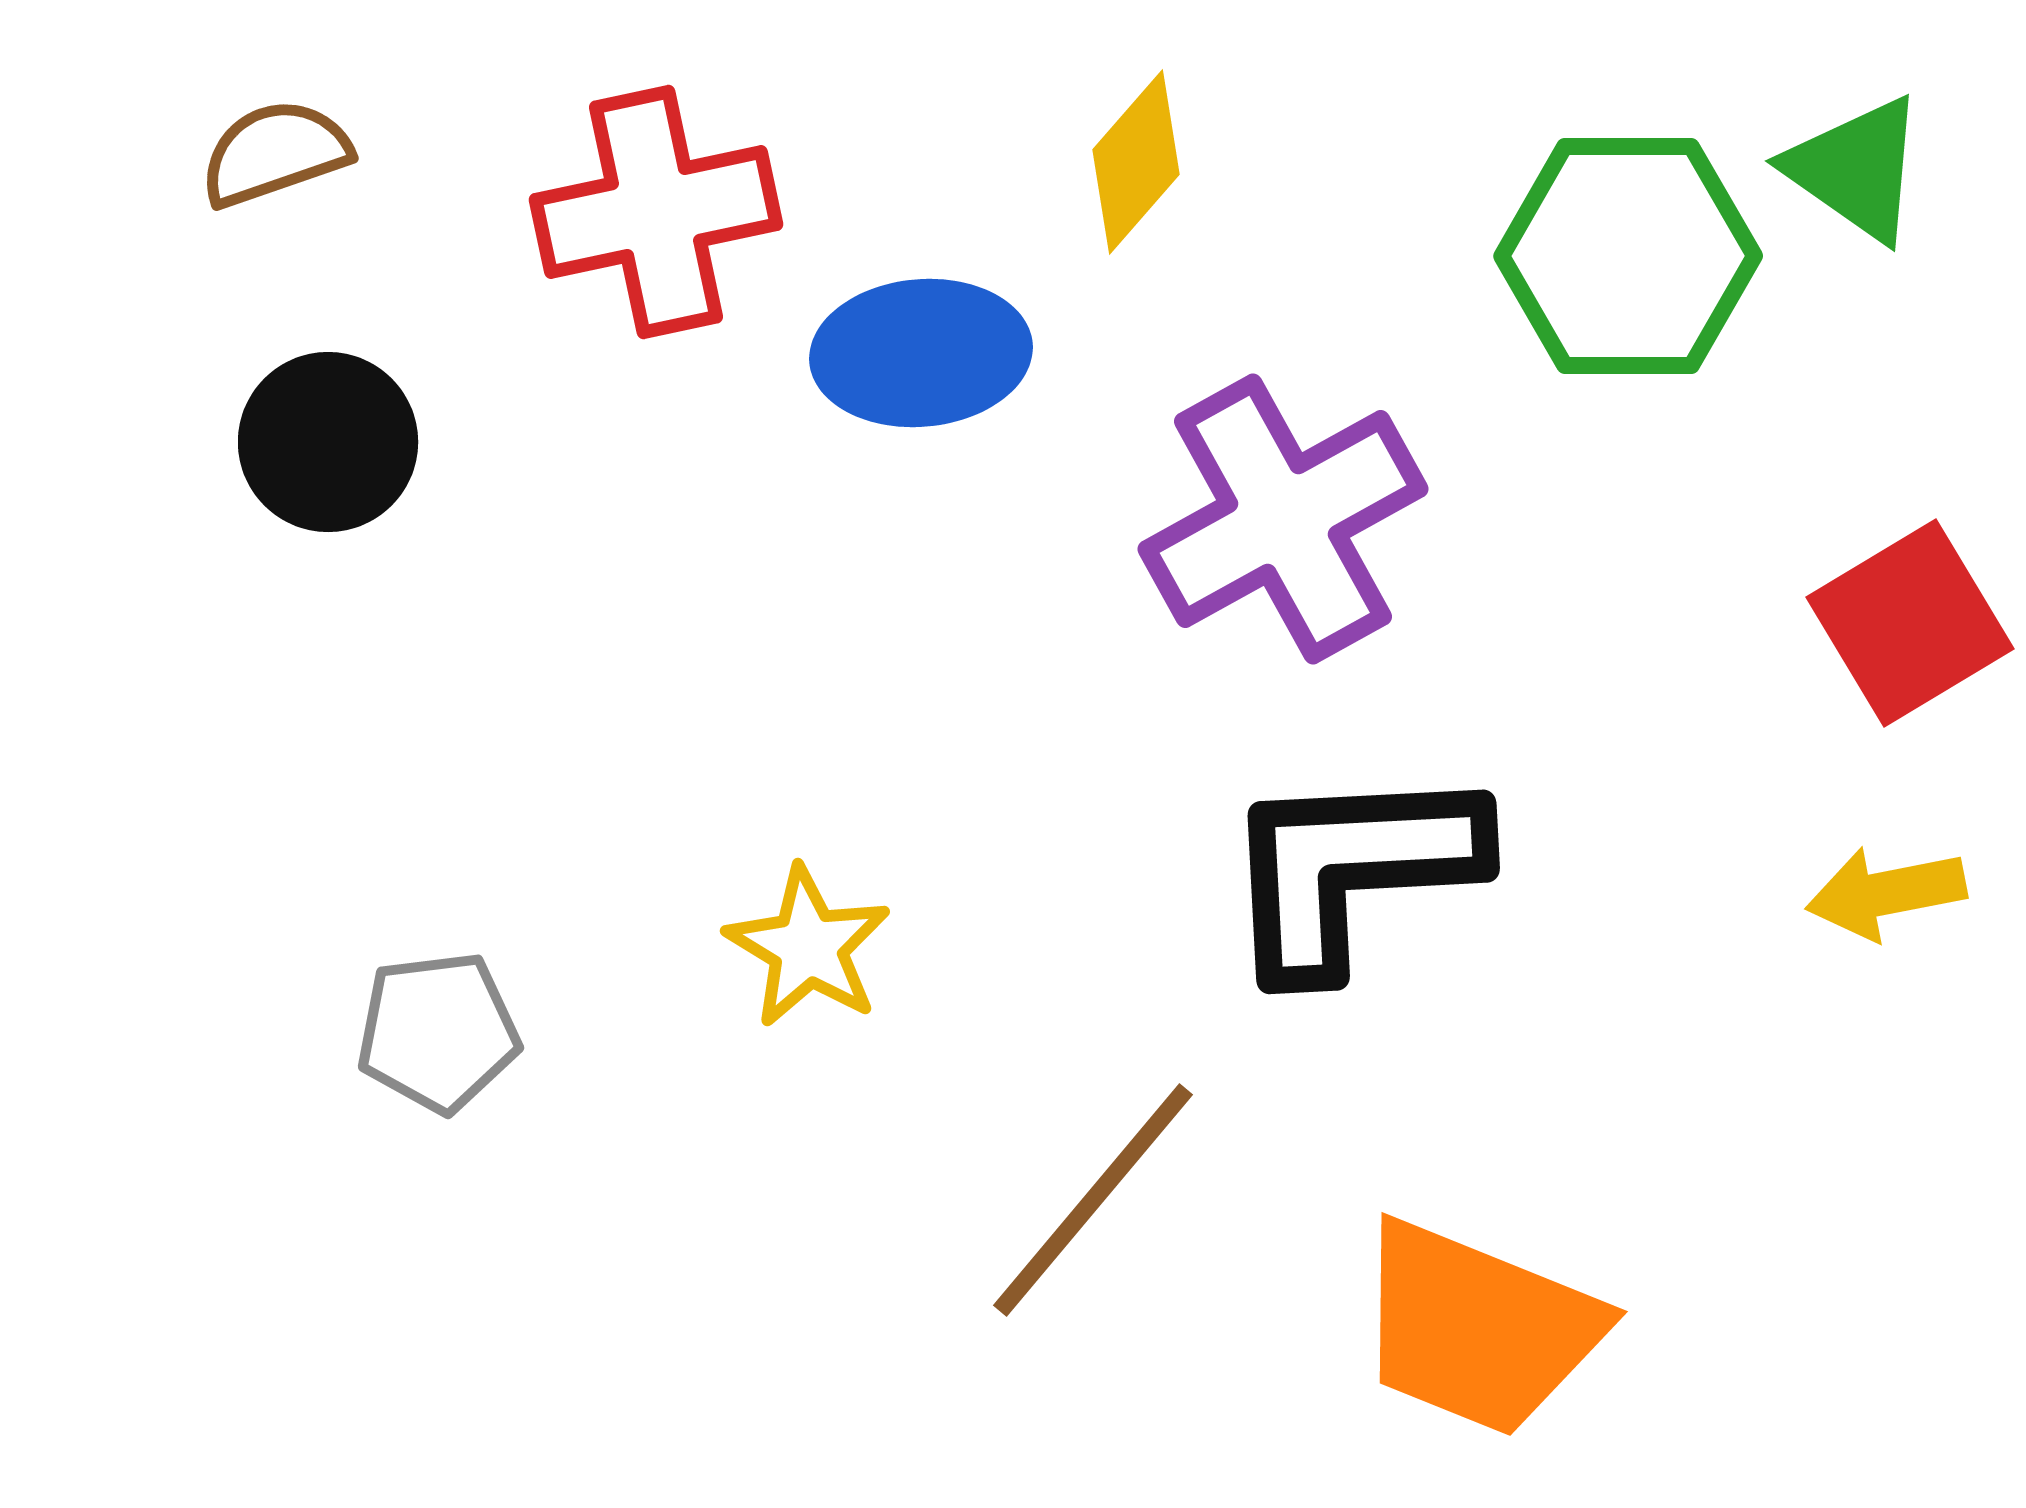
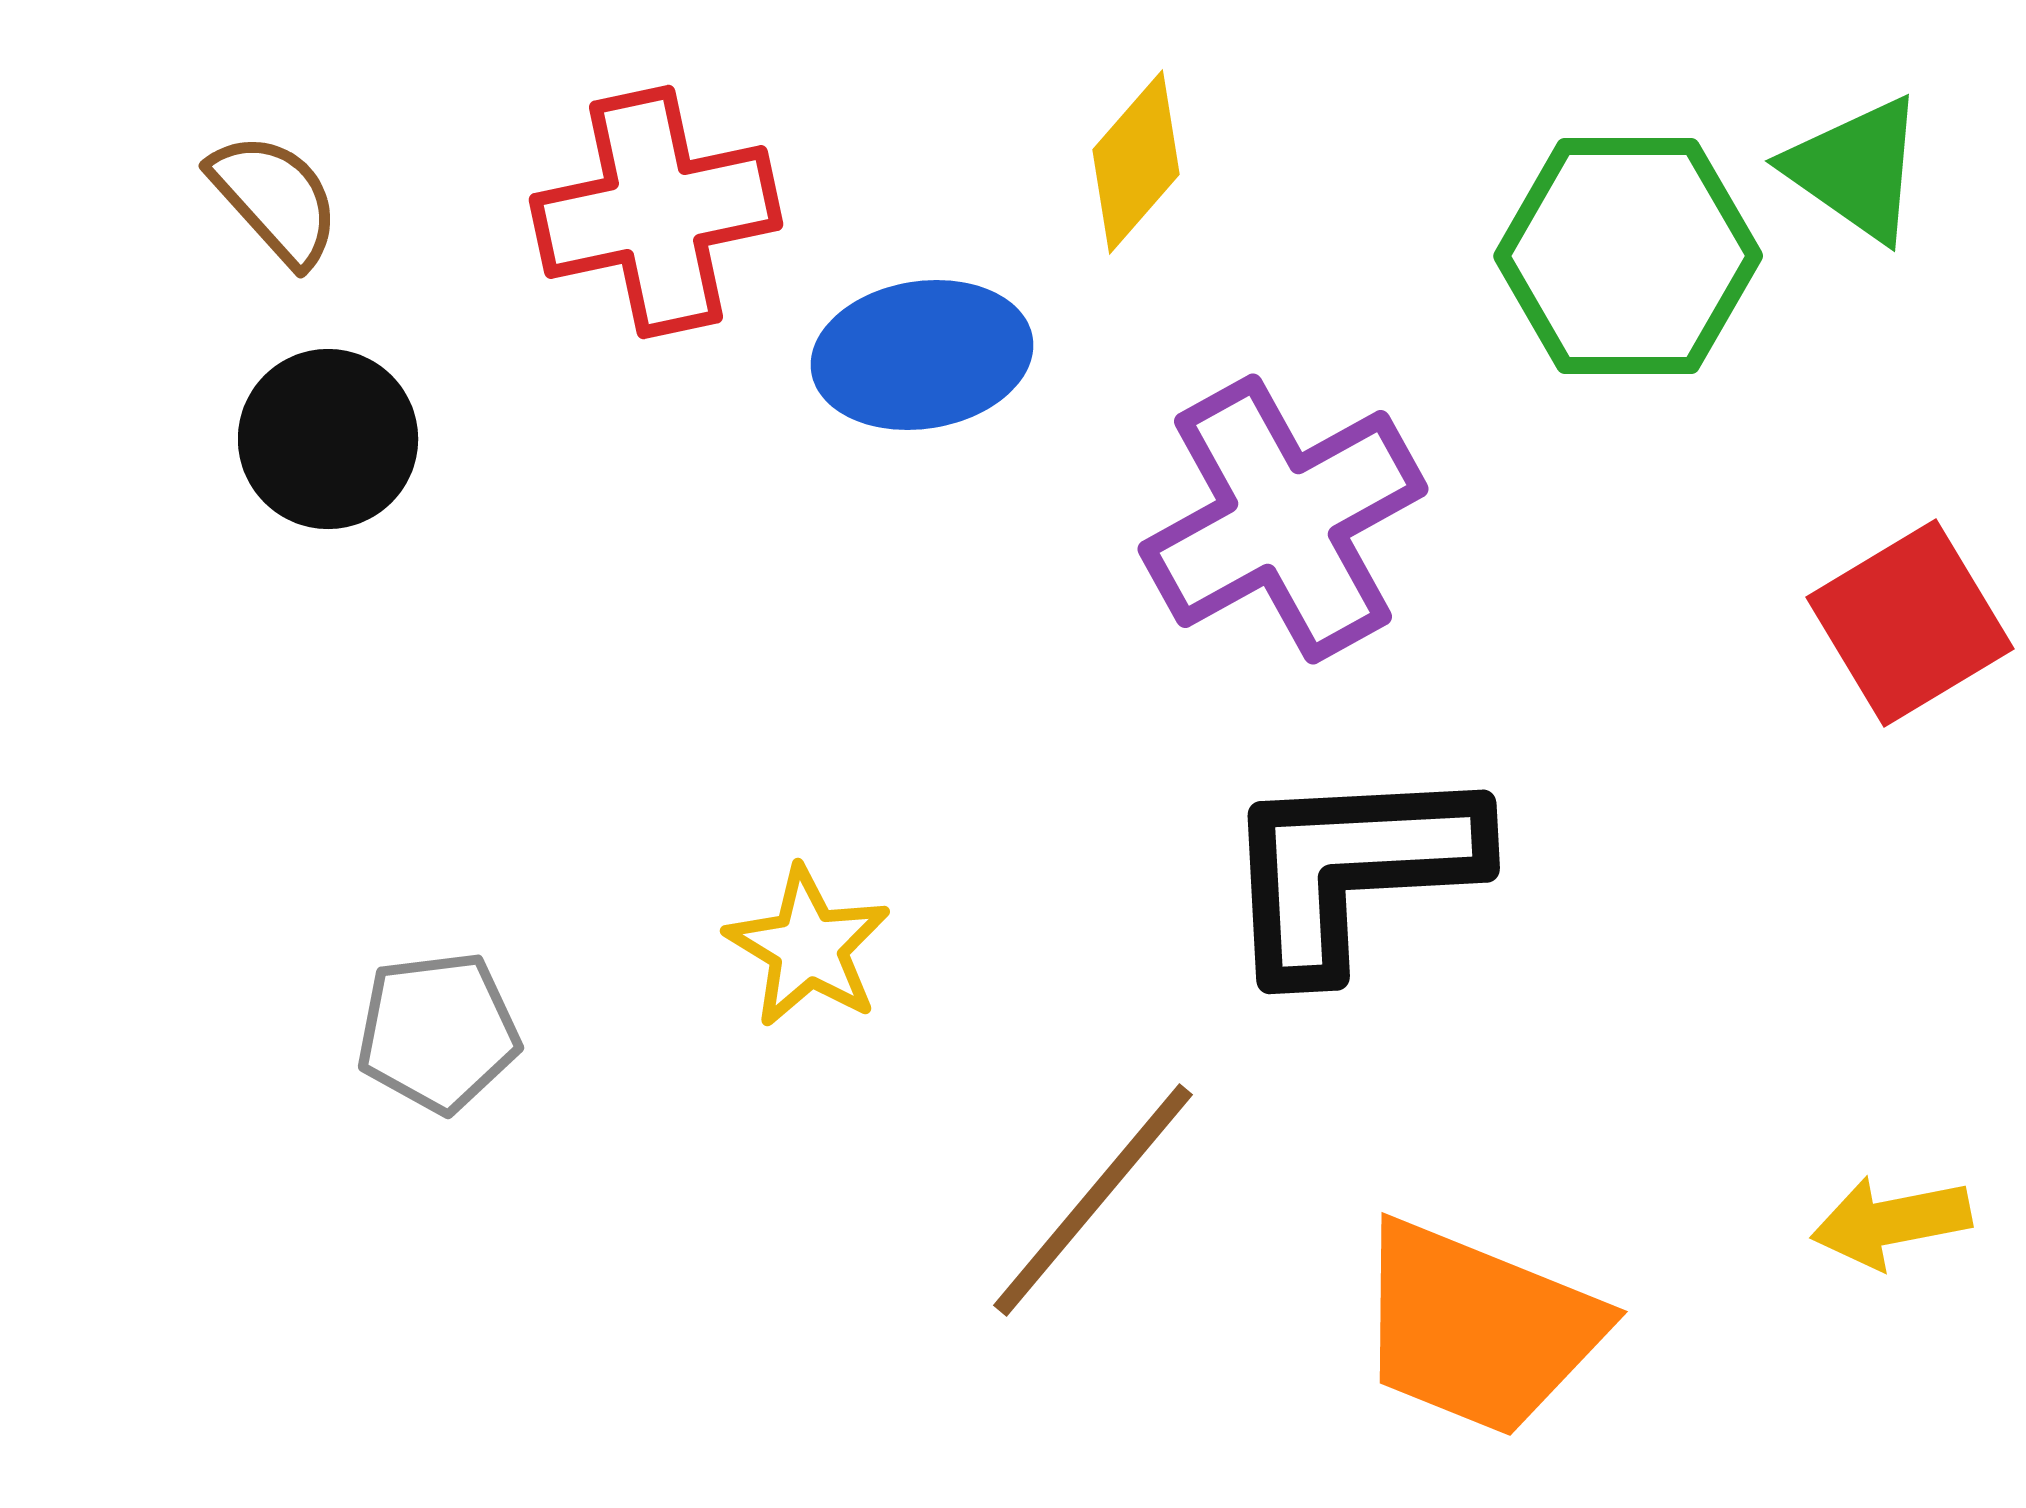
brown semicircle: moved 46 px down; rotated 67 degrees clockwise
blue ellipse: moved 1 px right, 2 px down; rotated 4 degrees counterclockwise
black circle: moved 3 px up
yellow arrow: moved 5 px right, 329 px down
